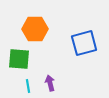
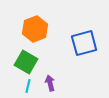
orange hexagon: rotated 20 degrees counterclockwise
green square: moved 7 px right, 3 px down; rotated 25 degrees clockwise
cyan line: rotated 24 degrees clockwise
